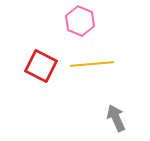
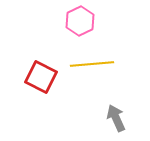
pink hexagon: rotated 12 degrees clockwise
red square: moved 11 px down
